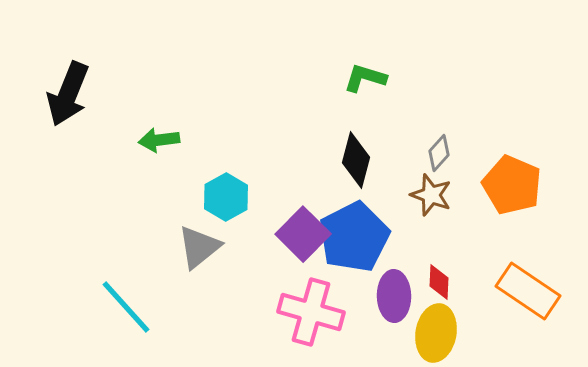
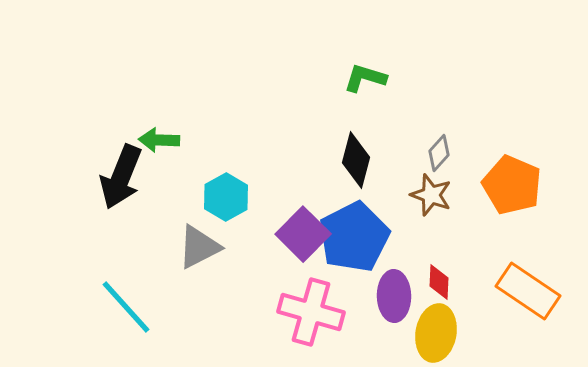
black arrow: moved 53 px right, 83 px down
green arrow: rotated 9 degrees clockwise
gray triangle: rotated 12 degrees clockwise
